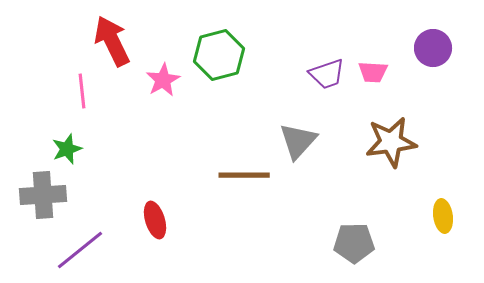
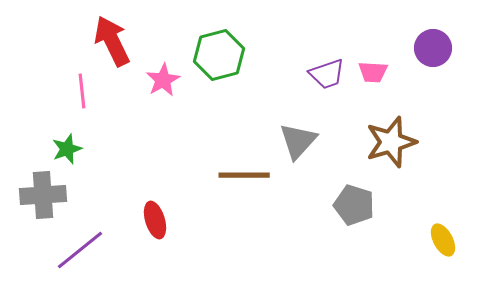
brown star: rotated 9 degrees counterclockwise
yellow ellipse: moved 24 px down; rotated 20 degrees counterclockwise
gray pentagon: moved 38 px up; rotated 18 degrees clockwise
